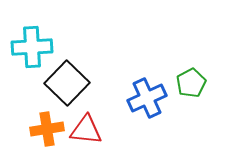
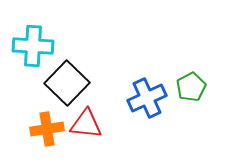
cyan cross: moved 1 px right, 1 px up; rotated 6 degrees clockwise
green pentagon: moved 4 px down
red triangle: moved 6 px up
